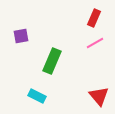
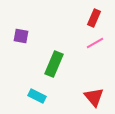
purple square: rotated 21 degrees clockwise
green rectangle: moved 2 px right, 3 px down
red triangle: moved 5 px left, 1 px down
